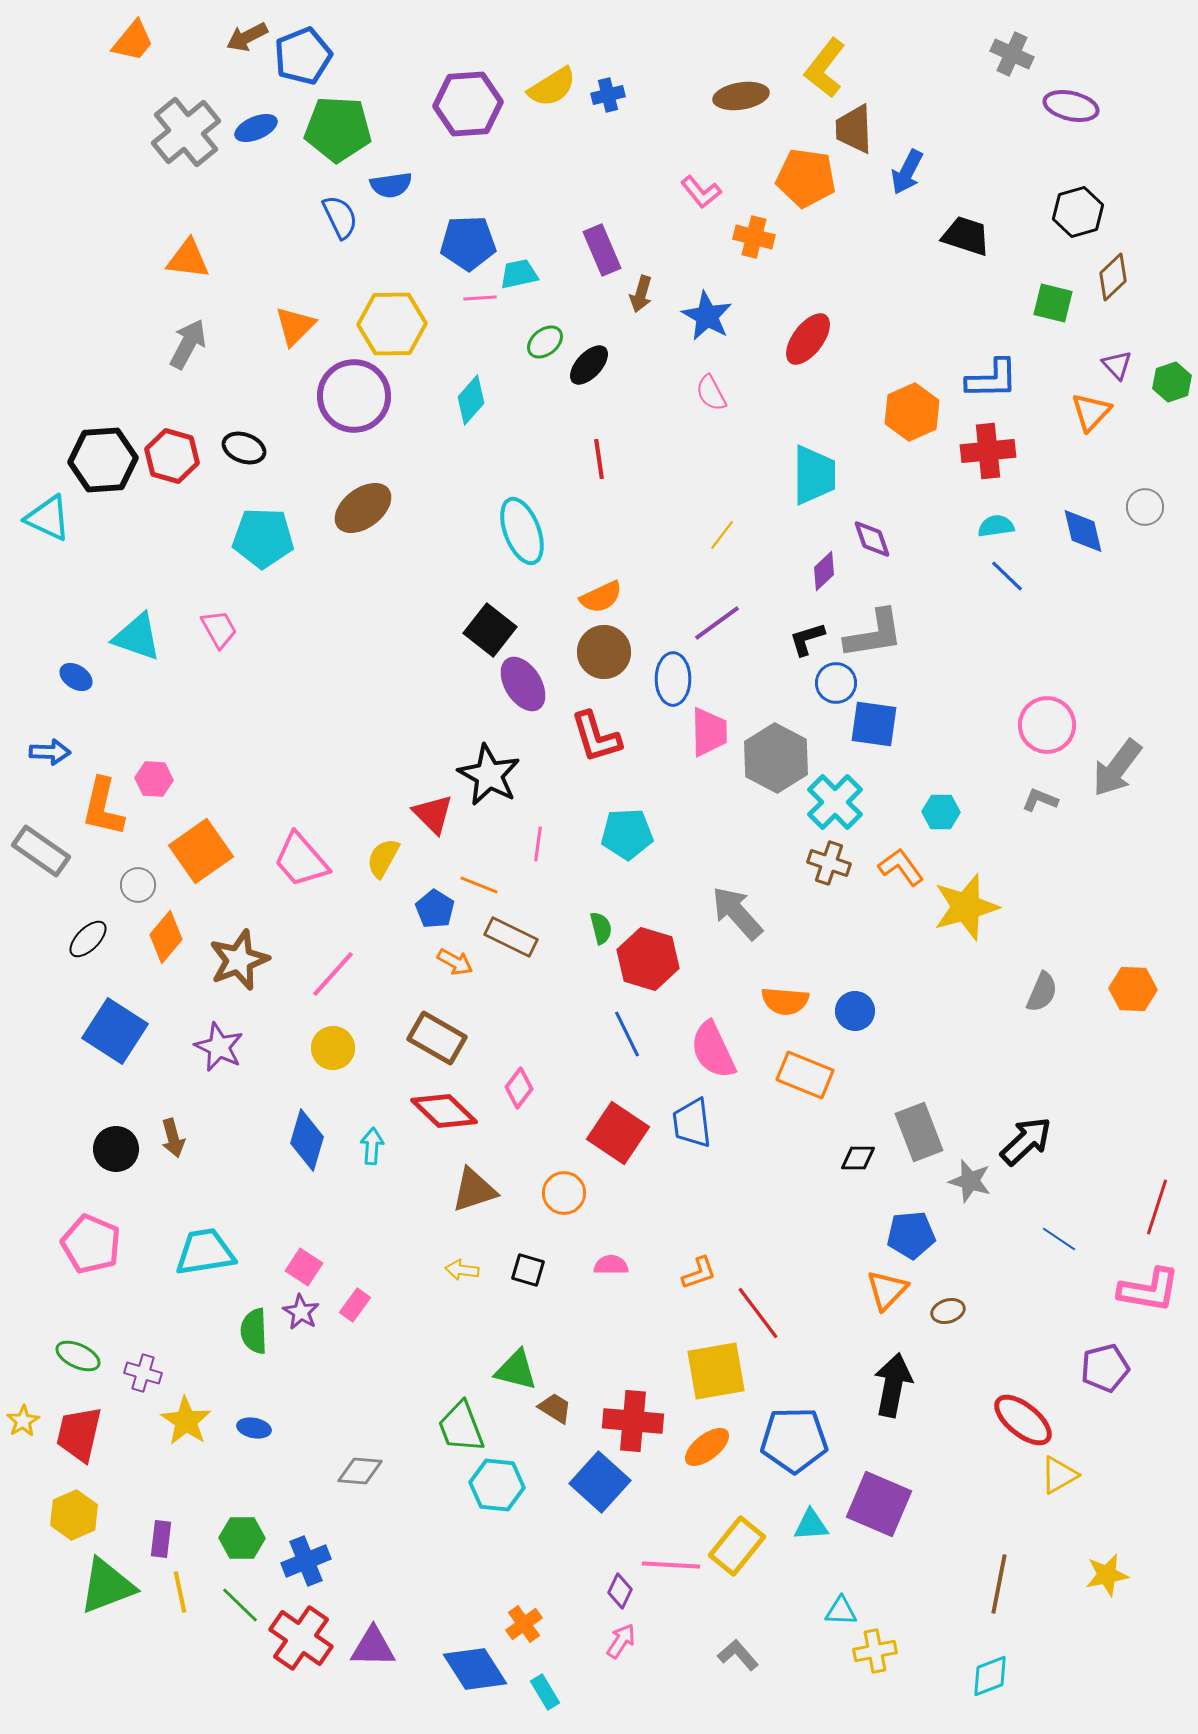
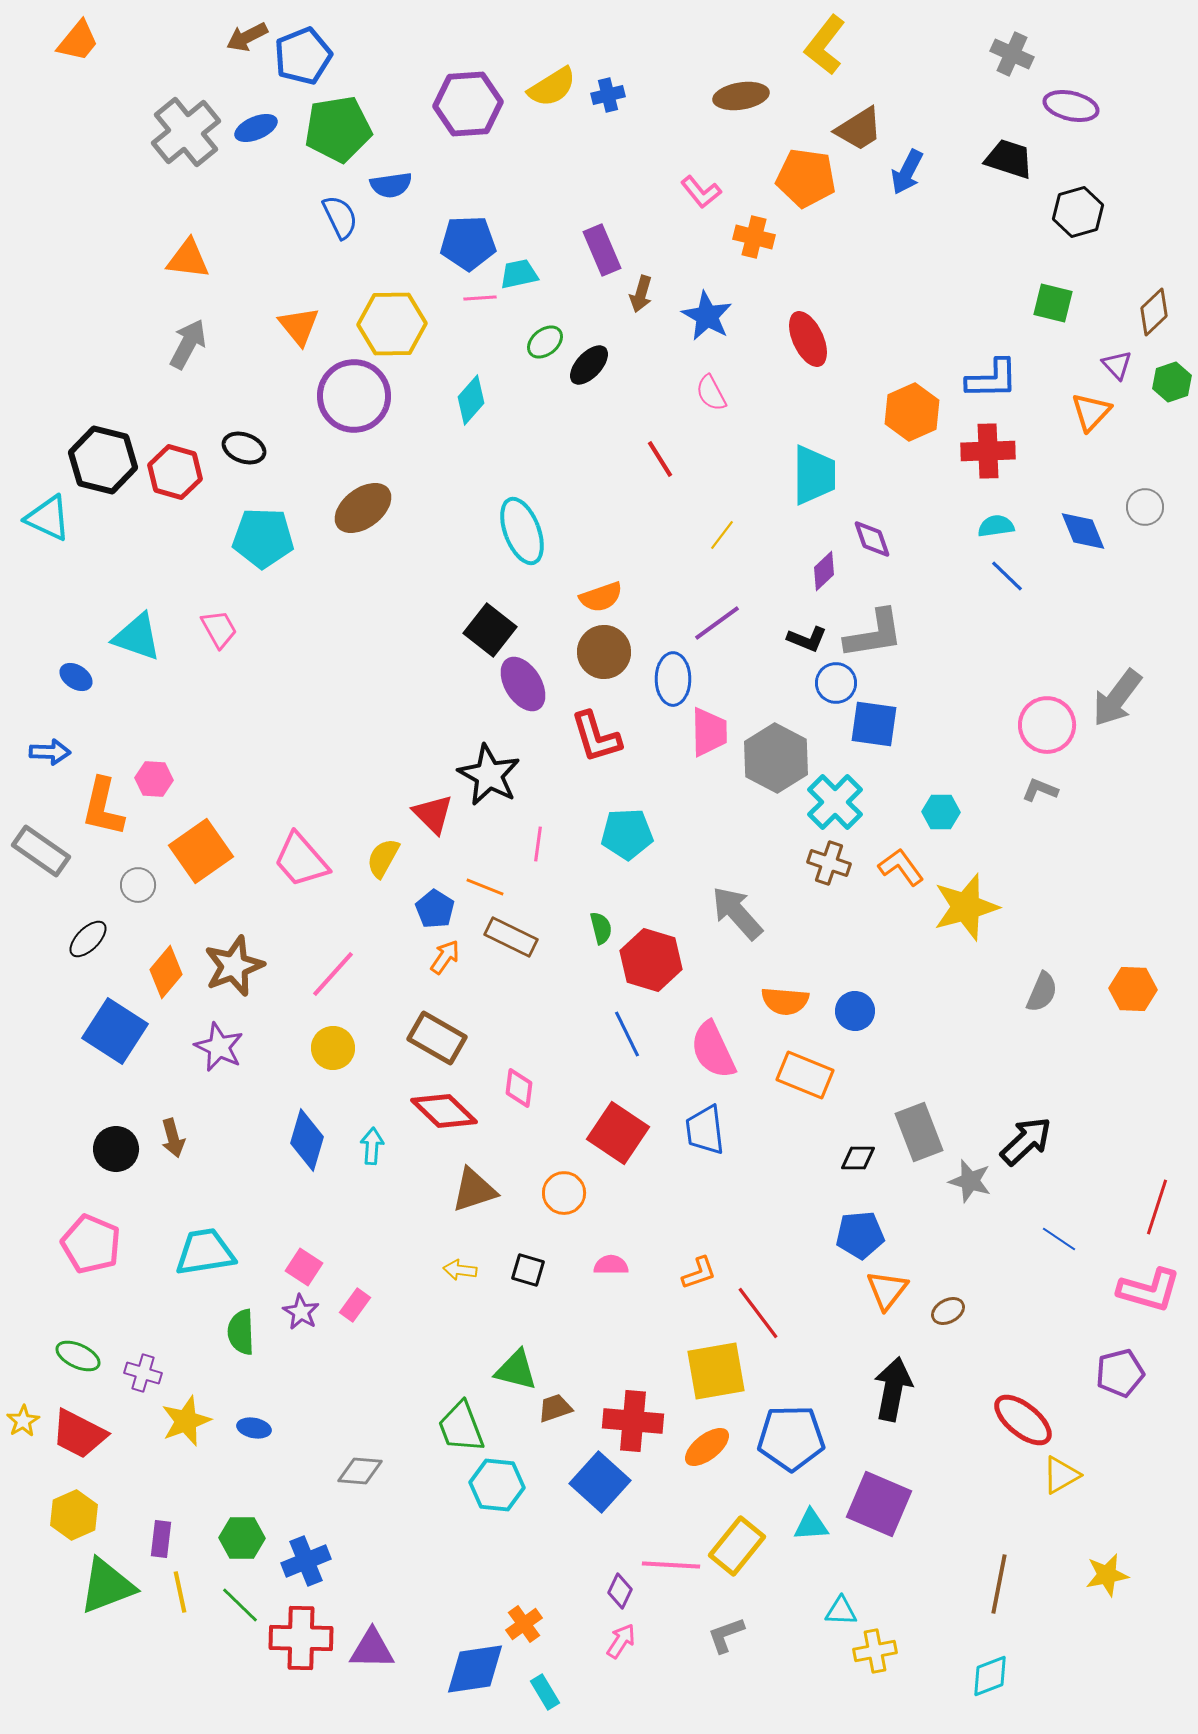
orange trapezoid at (133, 41): moved 55 px left
yellow L-shape at (825, 68): moved 23 px up
green pentagon at (338, 129): rotated 12 degrees counterclockwise
brown trapezoid at (854, 129): moved 5 px right; rotated 120 degrees counterclockwise
black trapezoid at (966, 236): moved 43 px right, 77 px up
brown diamond at (1113, 277): moved 41 px right, 35 px down
orange triangle at (295, 326): moved 4 px right; rotated 24 degrees counterclockwise
red ellipse at (808, 339): rotated 62 degrees counterclockwise
red cross at (988, 451): rotated 4 degrees clockwise
red hexagon at (172, 456): moved 3 px right, 16 px down
red line at (599, 459): moved 61 px right; rotated 24 degrees counterclockwise
black hexagon at (103, 460): rotated 18 degrees clockwise
blue diamond at (1083, 531): rotated 9 degrees counterclockwise
orange semicircle at (601, 597): rotated 6 degrees clockwise
black L-shape at (807, 639): rotated 141 degrees counterclockwise
gray arrow at (1117, 768): moved 70 px up
gray L-shape at (1040, 800): moved 10 px up
orange line at (479, 885): moved 6 px right, 2 px down
orange diamond at (166, 937): moved 35 px down
red hexagon at (648, 959): moved 3 px right, 1 px down
brown star at (239, 960): moved 5 px left, 6 px down
orange arrow at (455, 962): moved 10 px left, 5 px up; rotated 84 degrees counterclockwise
pink diamond at (519, 1088): rotated 30 degrees counterclockwise
blue trapezoid at (692, 1123): moved 13 px right, 7 px down
blue pentagon at (911, 1235): moved 51 px left
yellow arrow at (462, 1270): moved 2 px left
orange triangle at (887, 1290): rotated 6 degrees counterclockwise
pink L-shape at (1149, 1290): rotated 6 degrees clockwise
brown ellipse at (948, 1311): rotated 12 degrees counterclockwise
green semicircle at (254, 1331): moved 13 px left, 1 px down
purple pentagon at (1105, 1368): moved 15 px right, 5 px down
black arrow at (893, 1385): moved 4 px down
brown trapezoid at (555, 1408): rotated 51 degrees counterclockwise
yellow star at (186, 1421): rotated 18 degrees clockwise
red trapezoid at (79, 1434): rotated 76 degrees counterclockwise
blue pentagon at (794, 1440): moved 3 px left, 2 px up
yellow triangle at (1059, 1475): moved 2 px right
red cross at (301, 1638): rotated 34 degrees counterclockwise
purple triangle at (373, 1647): moved 1 px left, 2 px down
gray L-shape at (738, 1655): moved 12 px left, 20 px up; rotated 69 degrees counterclockwise
blue diamond at (475, 1669): rotated 66 degrees counterclockwise
